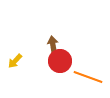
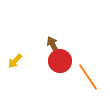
brown arrow: rotated 18 degrees counterclockwise
orange line: rotated 36 degrees clockwise
